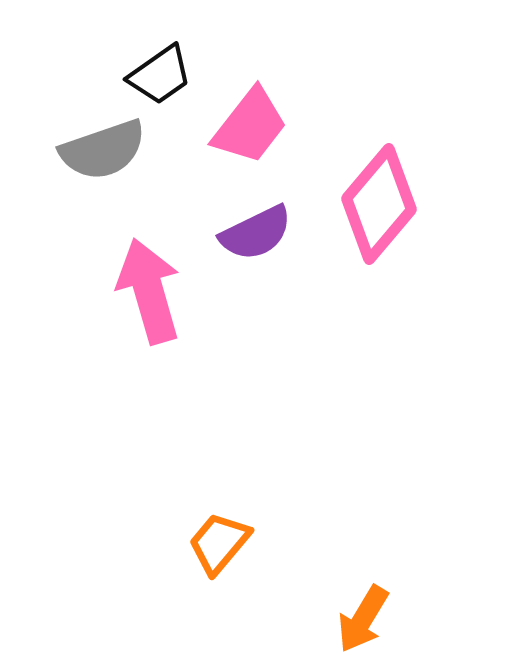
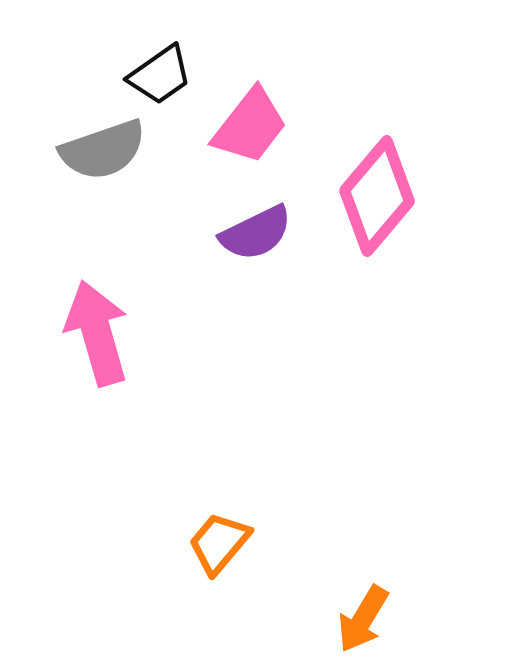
pink diamond: moved 2 px left, 8 px up
pink arrow: moved 52 px left, 42 px down
